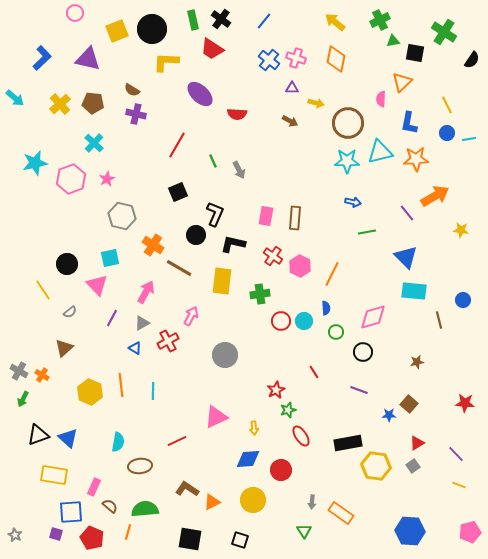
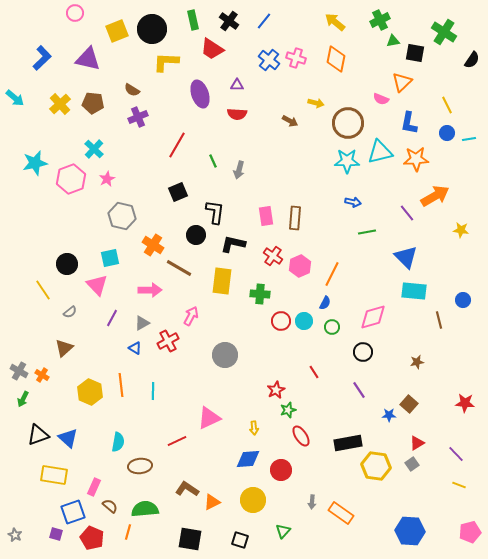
black cross at (221, 19): moved 8 px right, 2 px down
purple triangle at (292, 88): moved 55 px left, 3 px up
purple ellipse at (200, 94): rotated 28 degrees clockwise
pink semicircle at (381, 99): rotated 70 degrees counterclockwise
purple cross at (136, 114): moved 2 px right, 3 px down; rotated 36 degrees counterclockwise
cyan cross at (94, 143): moved 6 px down
gray arrow at (239, 170): rotated 42 degrees clockwise
black L-shape at (215, 214): moved 2 px up; rotated 15 degrees counterclockwise
pink rectangle at (266, 216): rotated 18 degrees counterclockwise
pink hexagon at (300, 266): rotated 10 degrees clockwise
pink arrow at (146, 292): moved 4 px right, 2 px up; rotated 60 degrees clockwise
green cross at (260, 294): rotated 12 degrees clockwise
blue semicircle at (326, 308): moved 1 px left, 5 px up; rotated 32 degrees clockwise
green circle at (336, 332): moved 4 px left, 5 px up
purple line at (359, 390): rotated 36 degrees clockwise
pink triangle at (216, 417): moved 7 px left, 1 px down
gray square at (413, 466): moved 1 px left, 2 px up
blue square at (71, 512): moved 2 px right; rotated 15 degrees counterclockwise
green triangle at (304, 531): moved 21 px left; rotated 14 degrees clockwise
